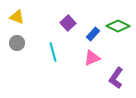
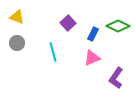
blue rectangle: rotated 16 degrees counterclockwise
